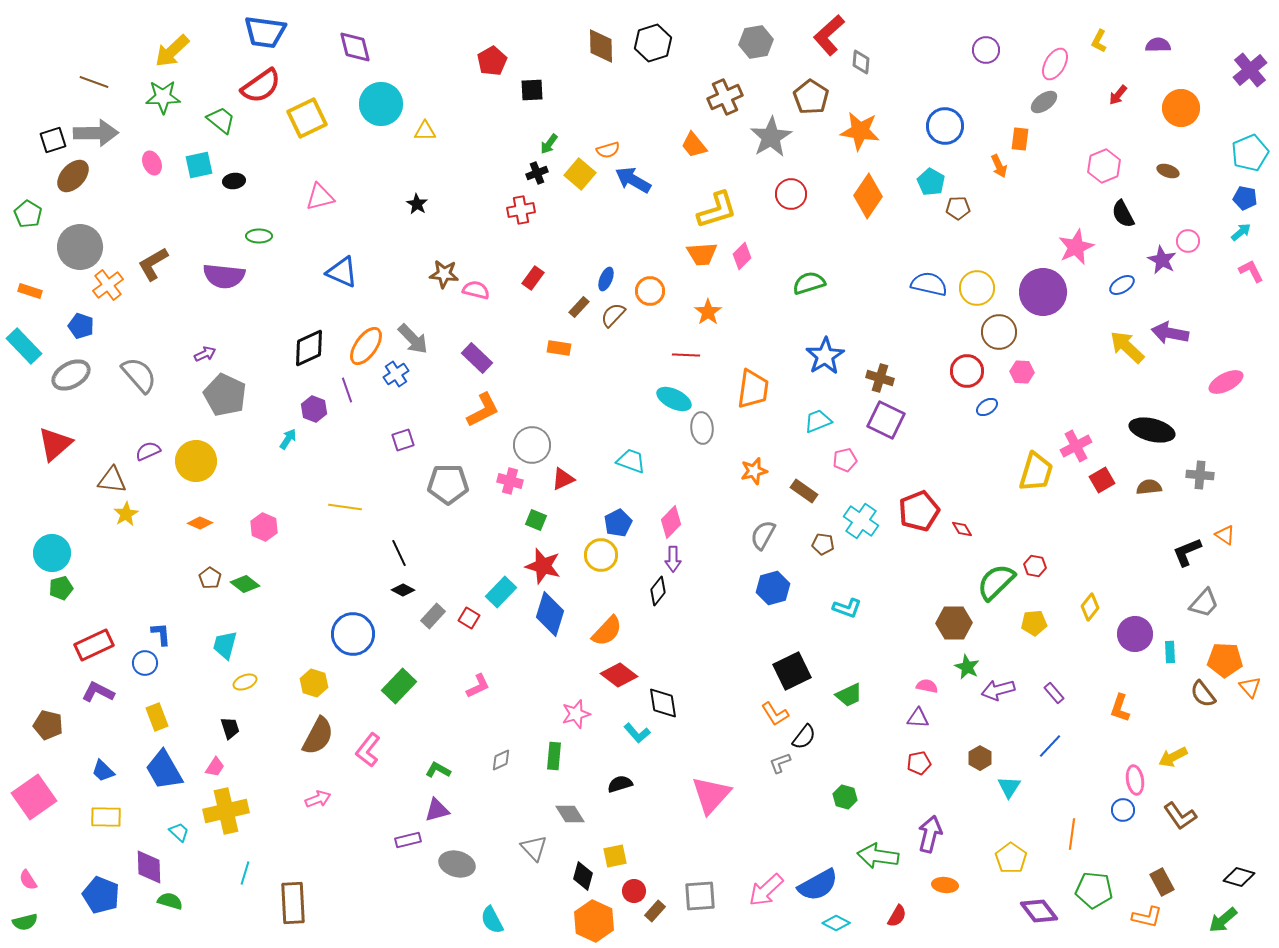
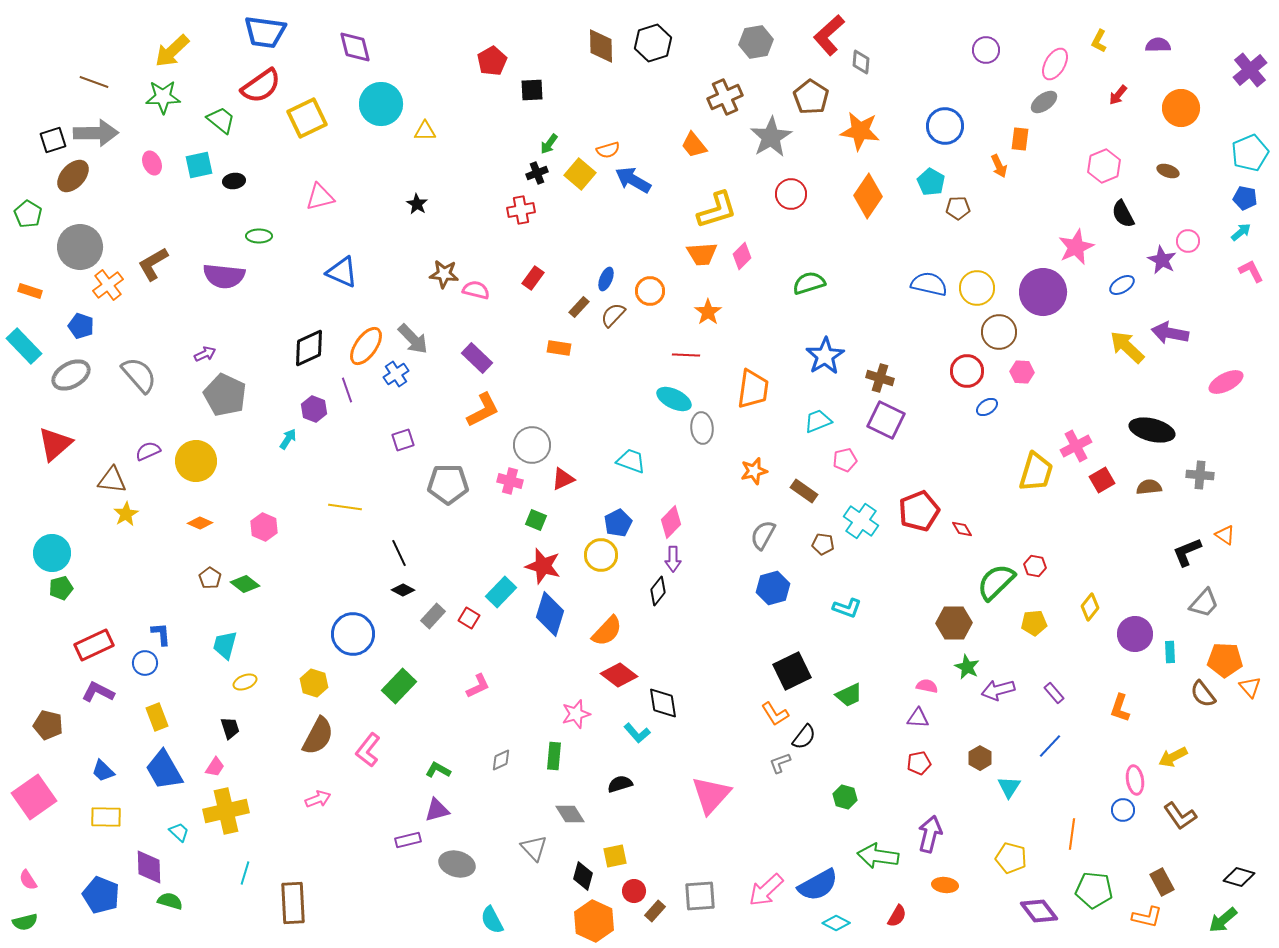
yellow pentagon at (1011, 858): rotated 20 degrees counterclockwise
